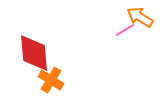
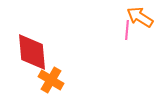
pink line: moved 2 px right; rotated 54 degrees counterclockwise
red diamond: moved 2 px left, 1 px up
